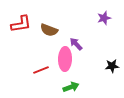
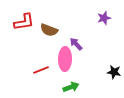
red L-shape: moved 3 px right, 2 px up
black star: moved 2 px right, 6 px down; rotated 16 degrees clockwise
